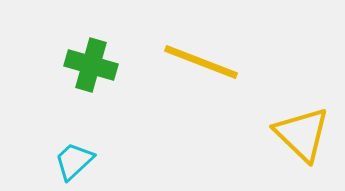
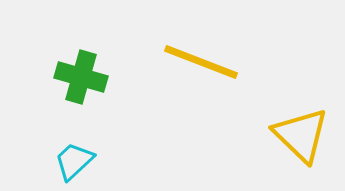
green cross: moved 10 px left, 12 px down
yellow triangle: moved 1 px left, 1 px down
